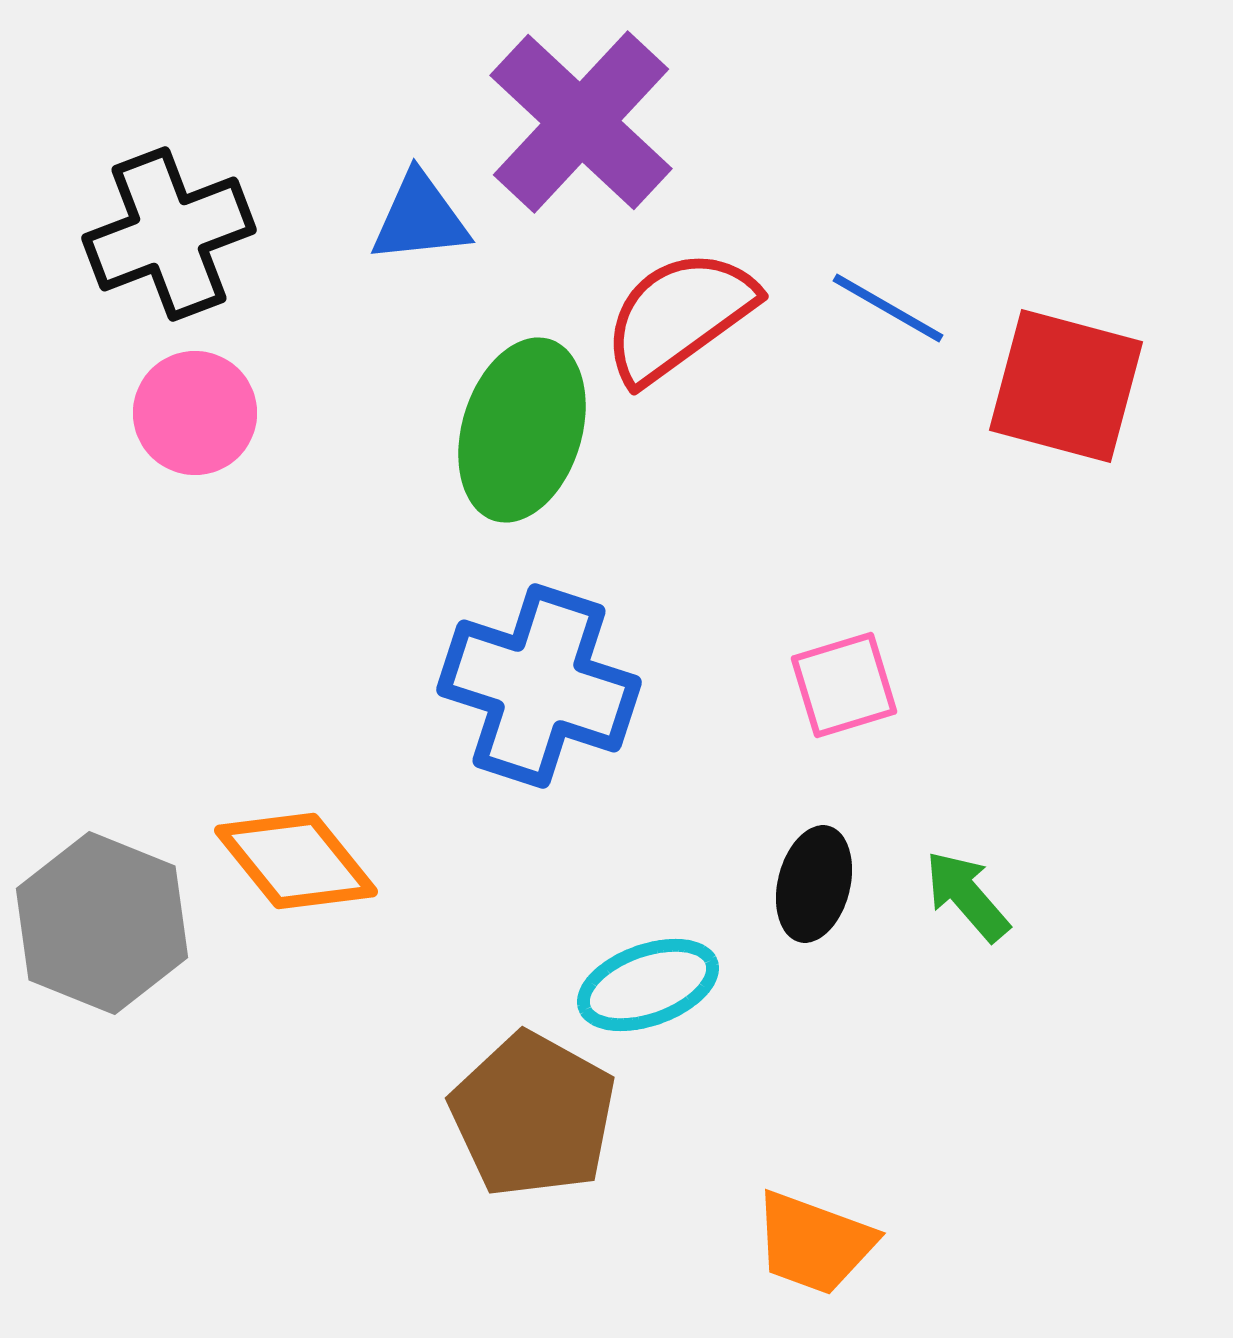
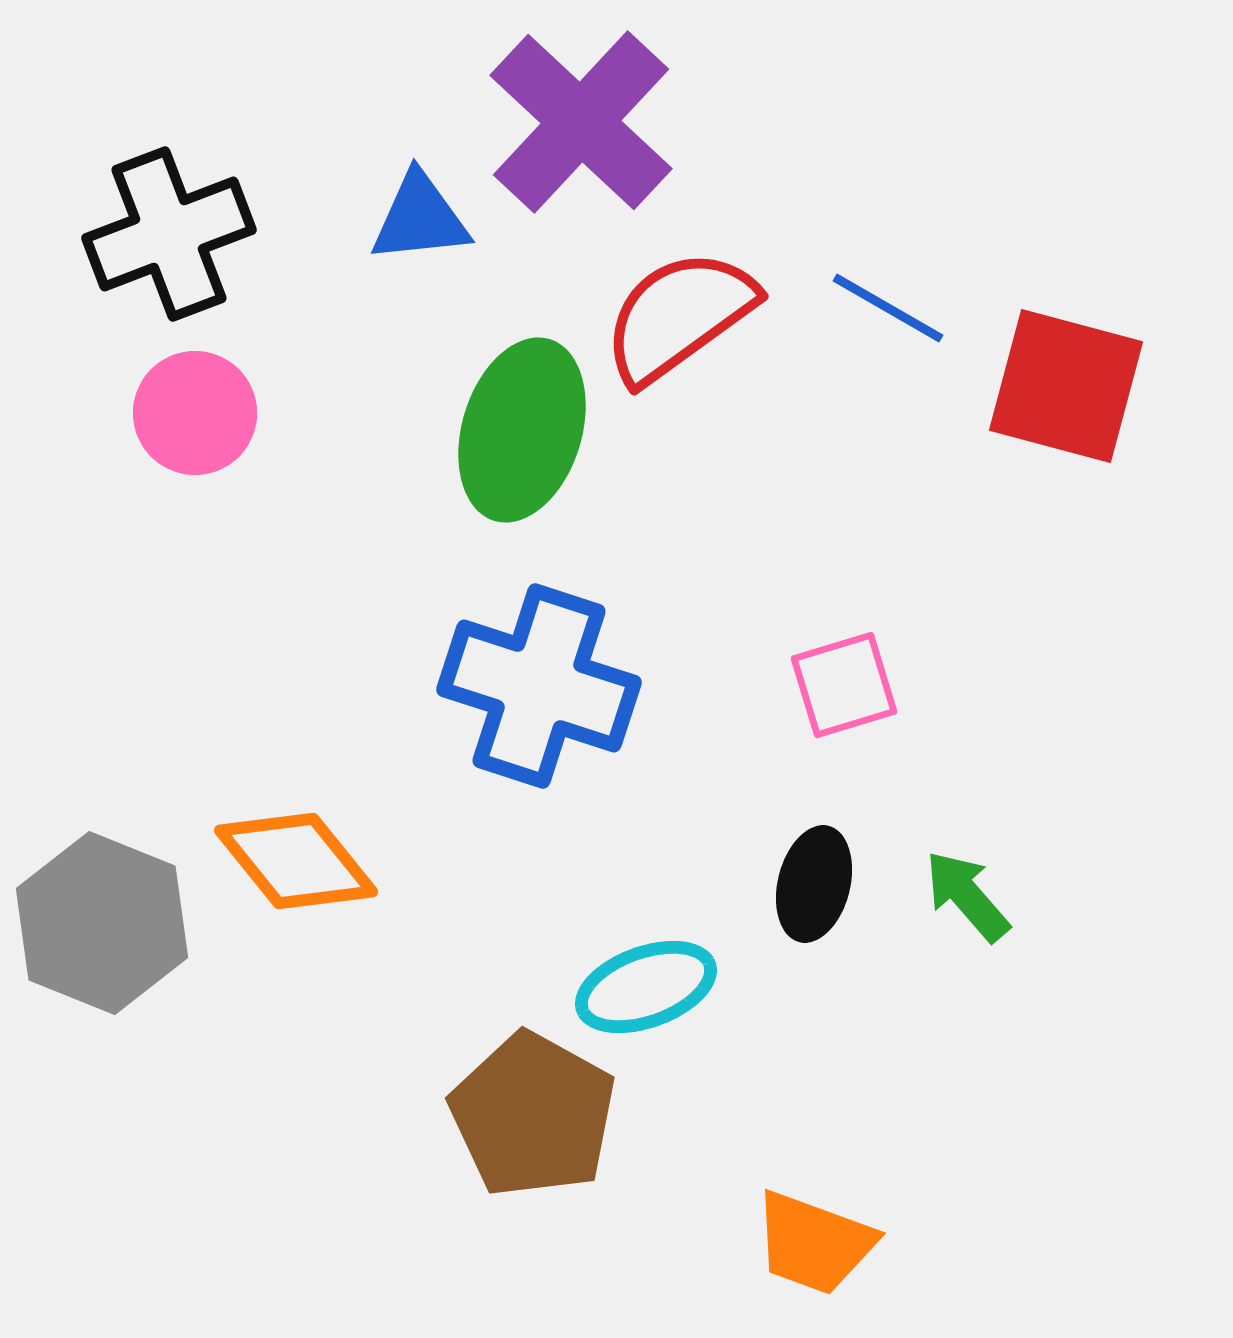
cyan ellipse: moved 2 px left, 2 px down
